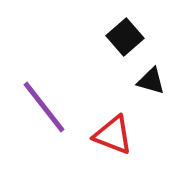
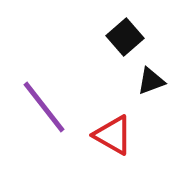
black triangle: rotated 36 degrees counterclockwise
red triangle: rotated 9 degrees clockwise
